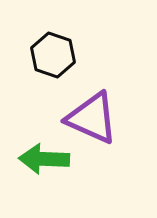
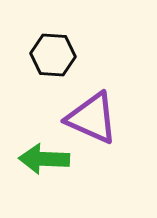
black hexagon: rotated 15 degrees counterclockwise
